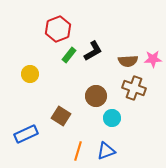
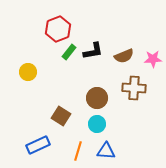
black L-shape: rotated 20 degrees clockwise
green rectangle: moved 3 px up
brown semicircle: moved 4 px left, 5 px up; rotated 18 degrees counterclockwise
yellow circle: moved 2 px left, 2 px up
brown cross: rotated 15 degrees counterclockwise
brown circle: moved 1 px right, 2 px down
cyan circle: moved 15 px left, 6 px down
blue rectangle: moved 12 px right, 11 px down
blue triangle: rotated 24 degrees clockwise
